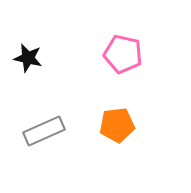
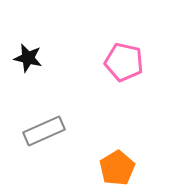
pink pentagon: moved 1 px right, 8 px down
orange pentagon: moved 43 px down; rotated 24 degrees counterclockwise
